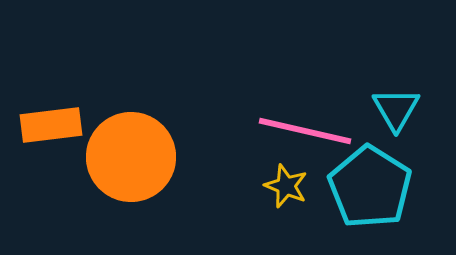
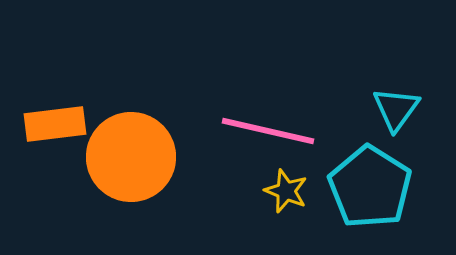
cyan triangle: rotated 6 degrees clockwise
orange rectangle: moved 4 px right, 1 px up
pink line: moved 37 px left
yellow star: moved 5 px down
